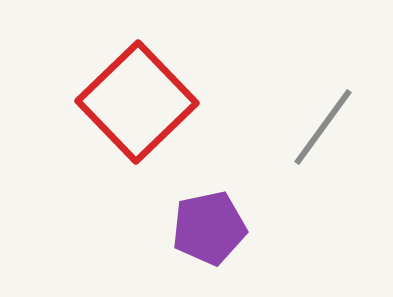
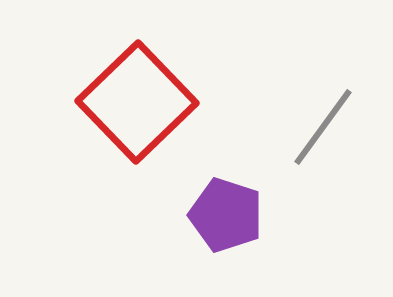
purple pentagon: moved 17 px right, 13 px up; rotated 30 degrees clockwise
